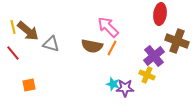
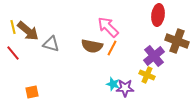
red ellipse: moved 2 px left, 1 px down
orange square: moved 3 px right, 7 px down
